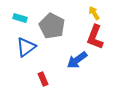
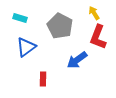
gray pentagon: moved 8 px right
red L-shape: moved 3 px right
red rectangle: rotated 24 degrees clockwise
